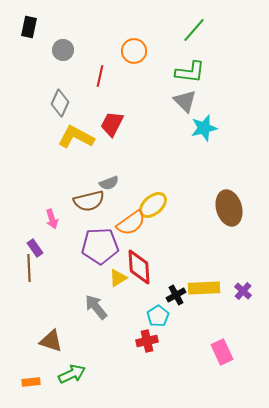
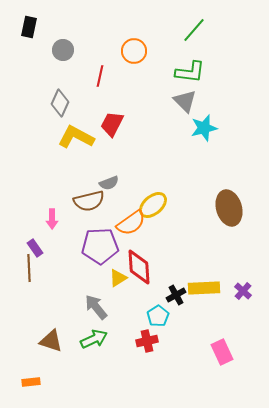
pink arrow: rotated 18 degrees clockwise
green arrow: moved 22 px right, 35 px up
